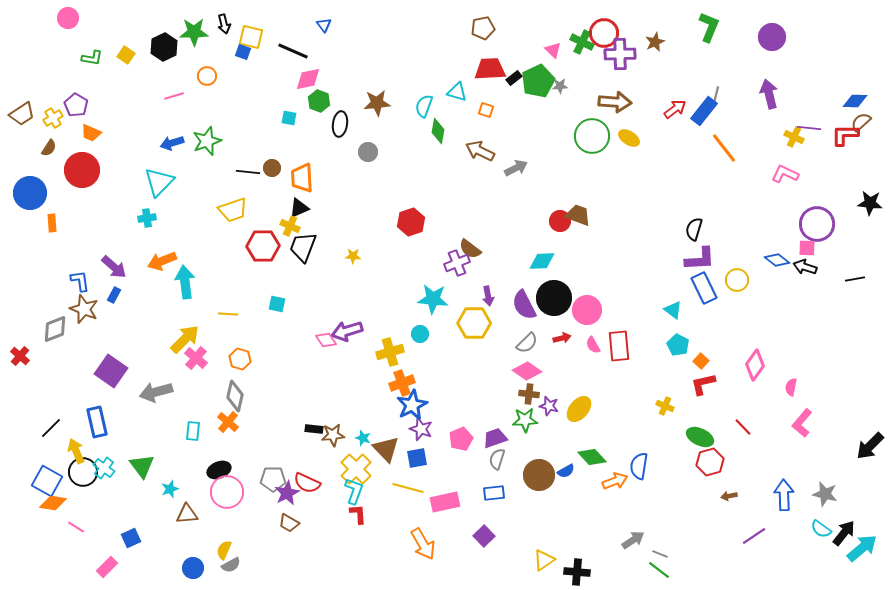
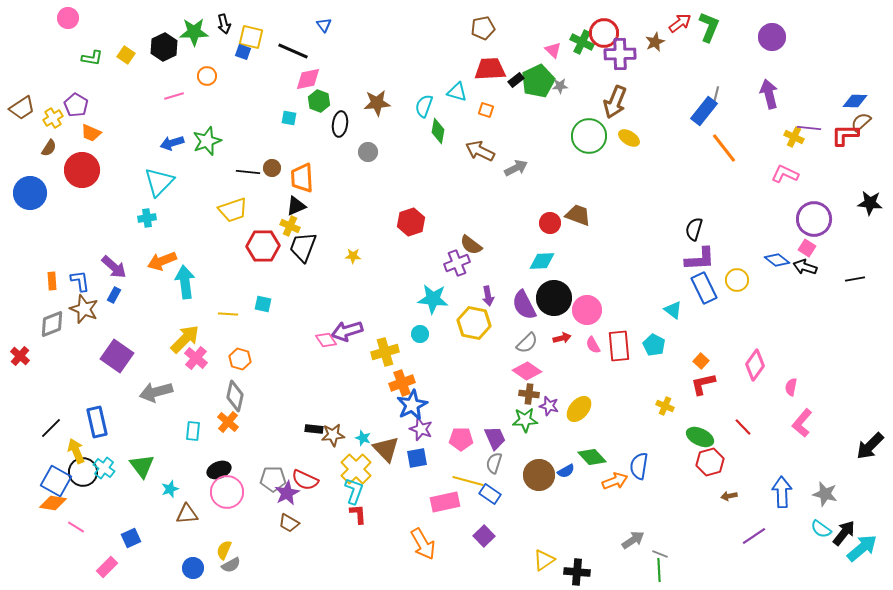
black rectangle at (514, 78): moved 2 px right, 2 px down
brown arrow at (615, 102): rotated 108 degrees clockwise
red arrow at (675, 109): moved 5 px right, 86 px up
brown trapezoid at (22, 114): moved 6 px up
green circle at (592, 136): moved 3 px left
black triangle at (299, 208): moved 3 px left, 2 px up
red circle at (560, 221): moved 10 px left, 2 px down
orange rectangle at (52, 223): moved 58 px down
purple circle at (817, 224): moved 3 px left, 5 px up
pink square at (807, 248): rotated 30 degrees clockwise
brown semicircle at (470, 249): moved 1 px right, 4 px up
cyan square at (277, 304): moved 14 px left
yellow hexagon at (474, 323): rotated 12 degrees clockwise
gray diamond at (55, 329): moved 3 px left, 5 px up
cyan pentagon at (678, 345): moved 24 px left
yellow cross at (390, 352): moved 5 px left
purple square at (111, 371): moved 6 px right, 15 px up
purple trapezoid at (495, 438): rotated 85 degrees clockwise
pink pentagon at (461, 439): rotated 25 degrees clockwise
gray semicircle at (497, 459): moved 3 px left, 4 px down
blue square at (47, 481): moved 9 px right
red semicircle at (307, 483): moved 2 px left, 3 px up
yellow line at (408, 488): moved 60 px right, 7 px up
blue rectangle at (494, 493): moved 4 px left, 1 px down; rotated 40 degrees clockwise
blue arrow at (784, 495): moved 2 px left, 3 px up
green line at (659, 570): rotated 50 degrees clockwise
